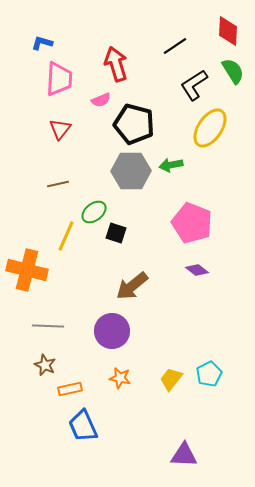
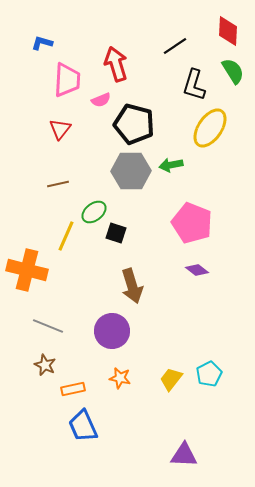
pink trapezoid: moved 8 px right, 1 px down
black L-shape: rotated 40 degrees counterclockwise
brown arrow: rotated 68 degrees counterclockwise
gray line: rotated 20 degrees clockwise
orange rectangle: moved 3 px right
